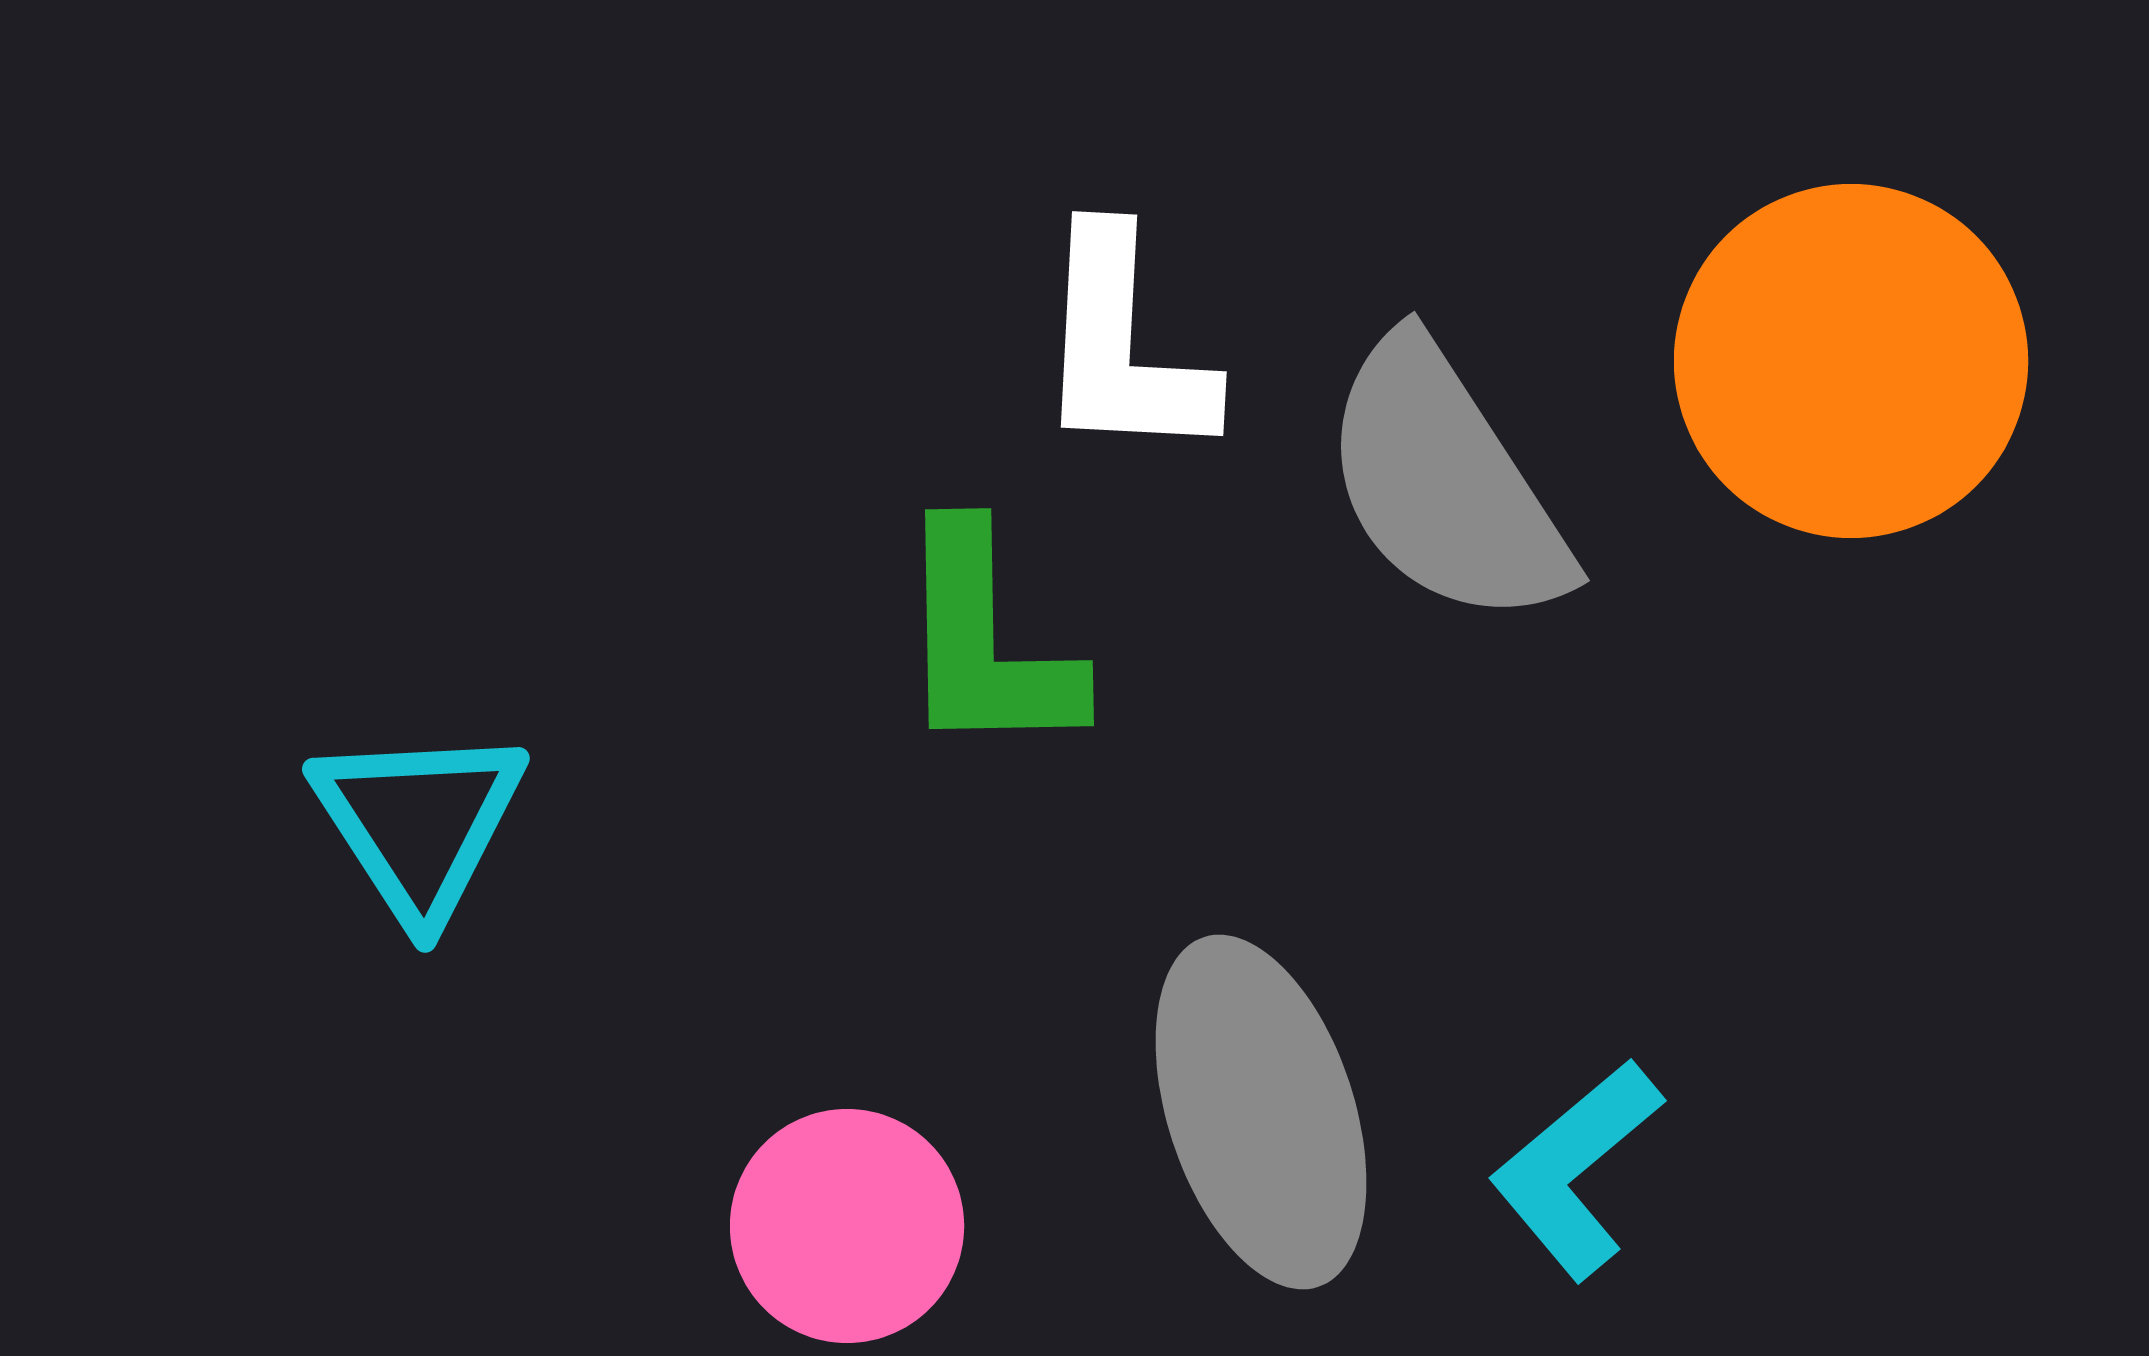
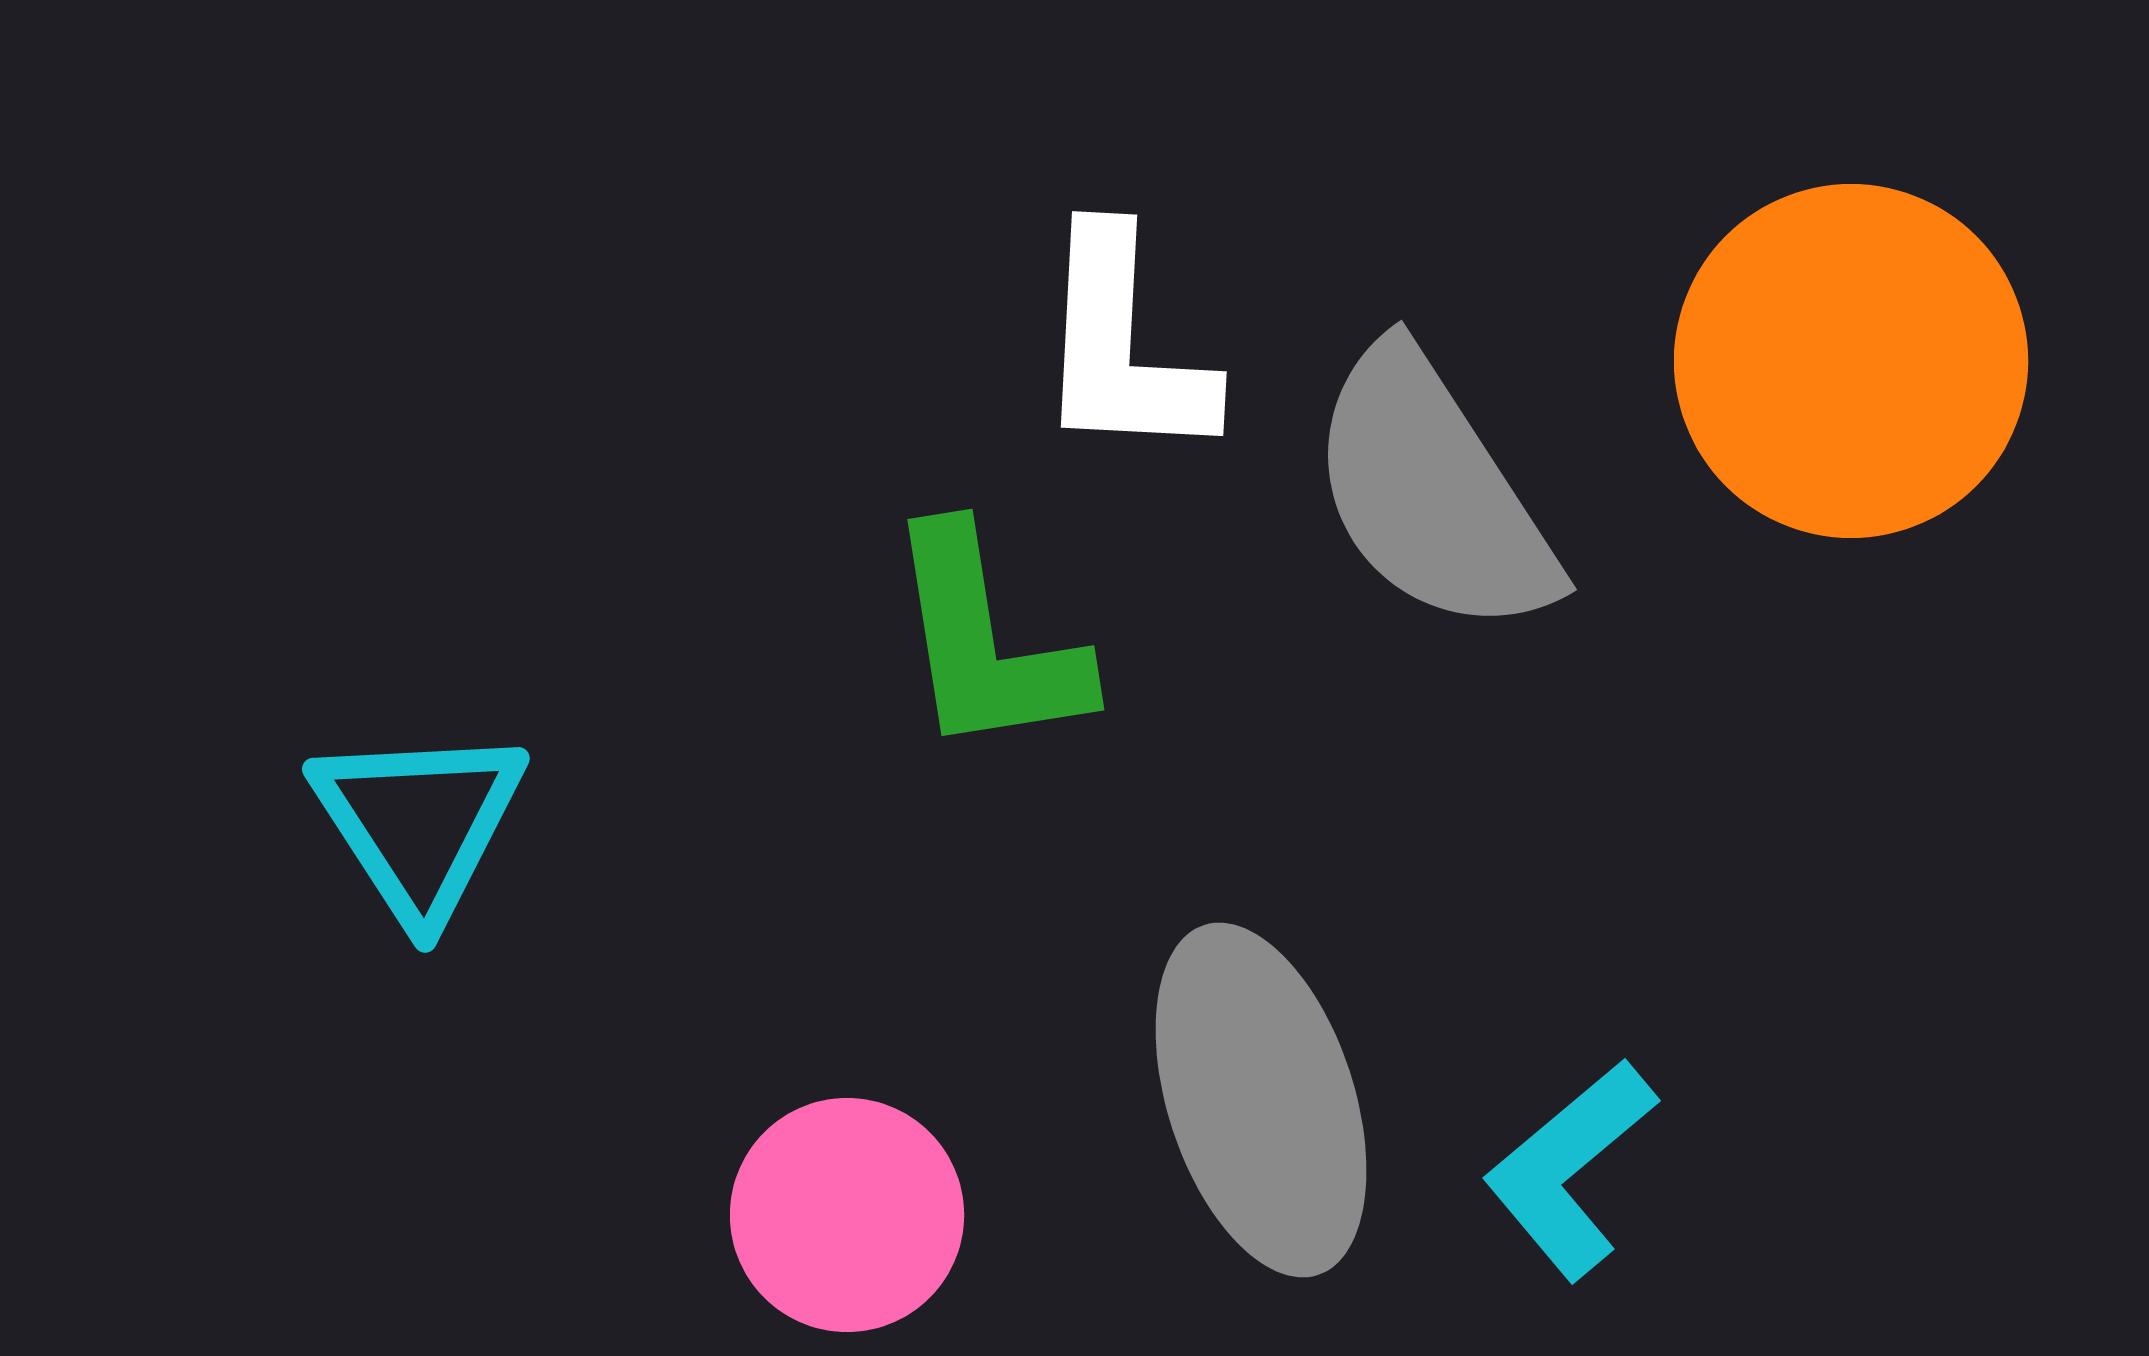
gray semicircle: moved 13 px left, 9 px down
green L-shape: rotated 8 degrees counterclockwise
gray ellipse: moved 12 px up
cyan L-shape: moved 6 px left
pink circle: moved 11 px up
